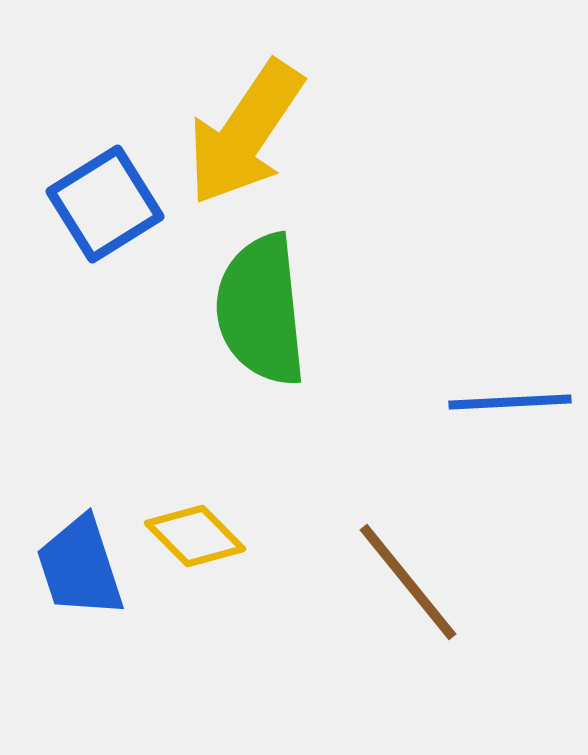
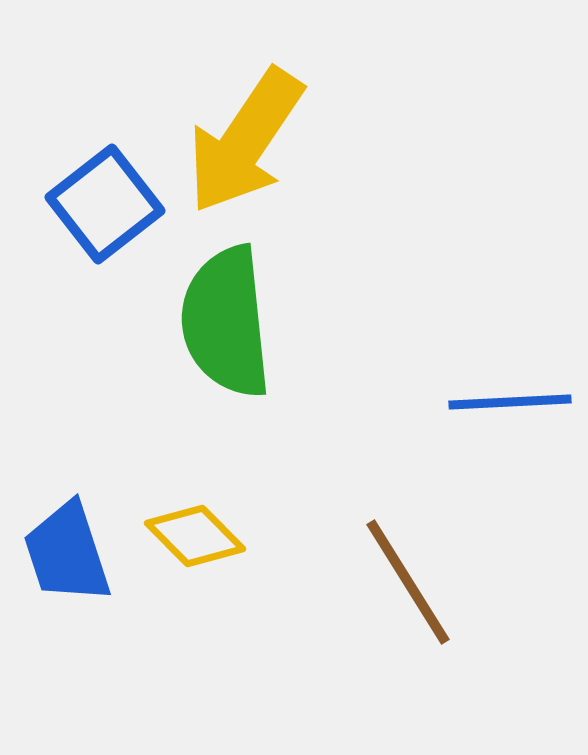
yellow arrow: moved 8 px down
blue square: rotated 6 degrees counterclockwise
green semicircle: moved 35 px left, 12 px down
blue trapezoid: moved 13 px left, 14 px up
brown line: rotated 7 degrees clockwise
